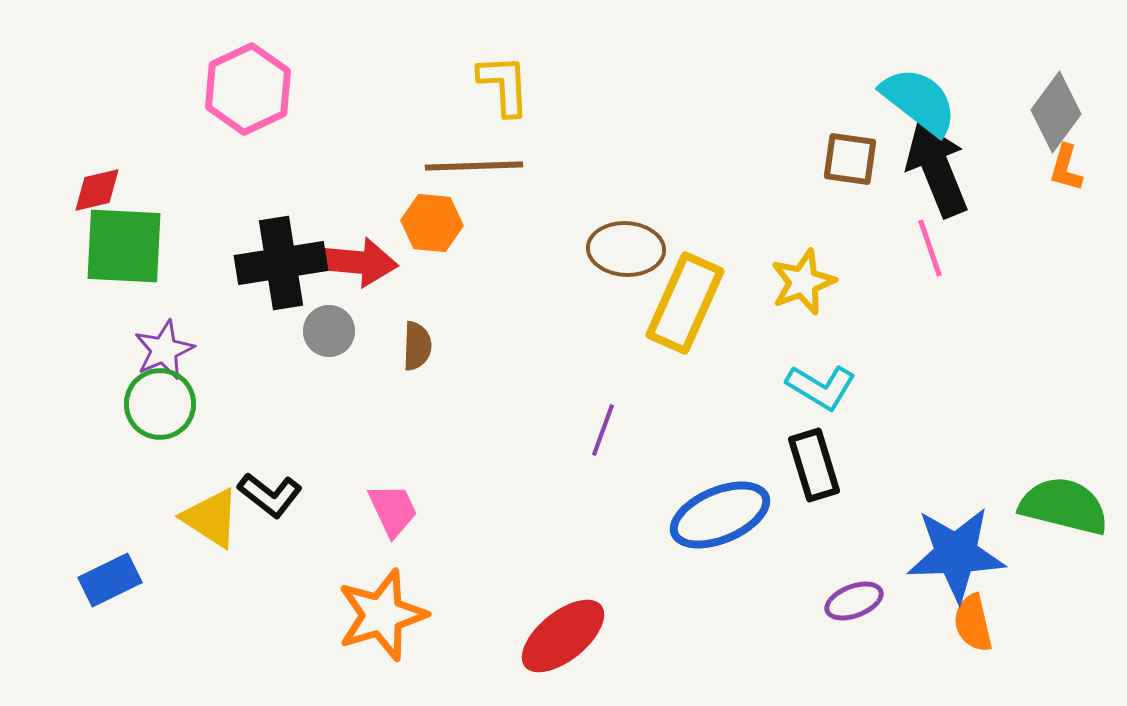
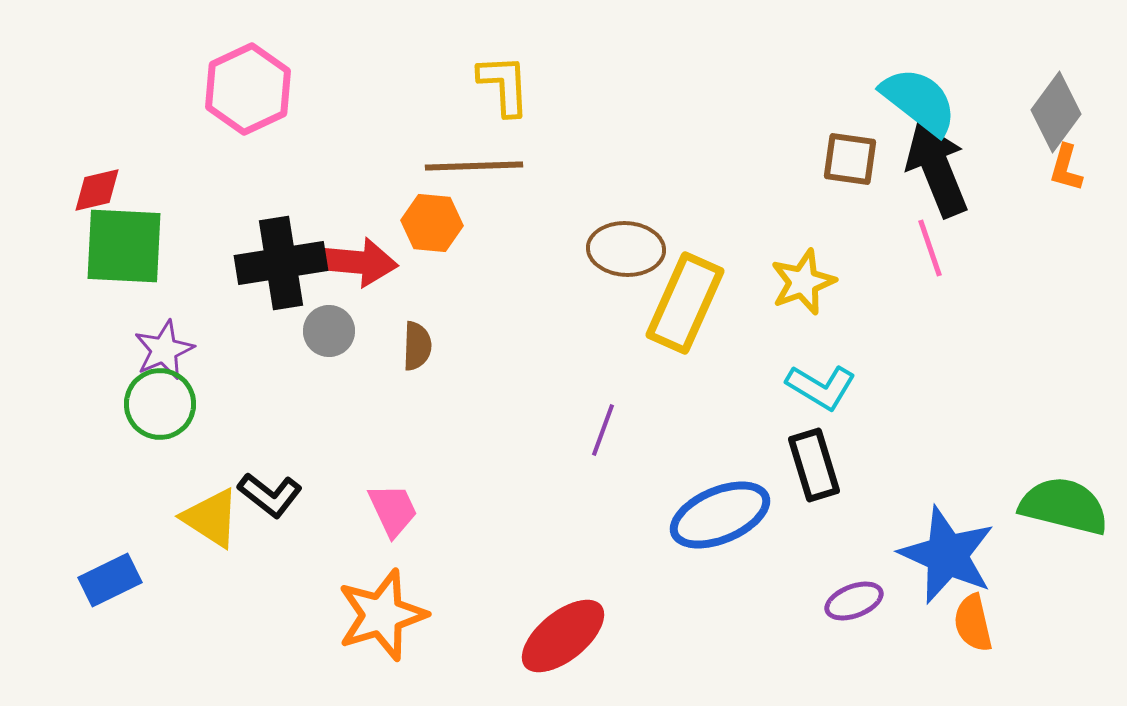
blue star: moved 9 px left, 1 px down; rotated 26 degrees clockwise
